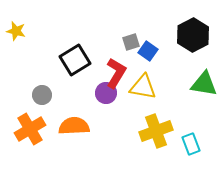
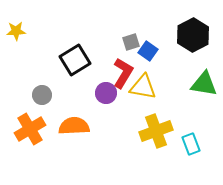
yellow star: rotated 18 degrees counterclockwise
red L-shape: moved 7 px right
